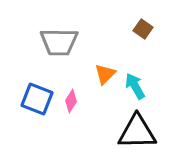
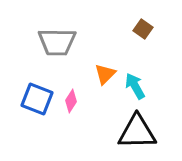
gray trapezoid: moved 2 px left
